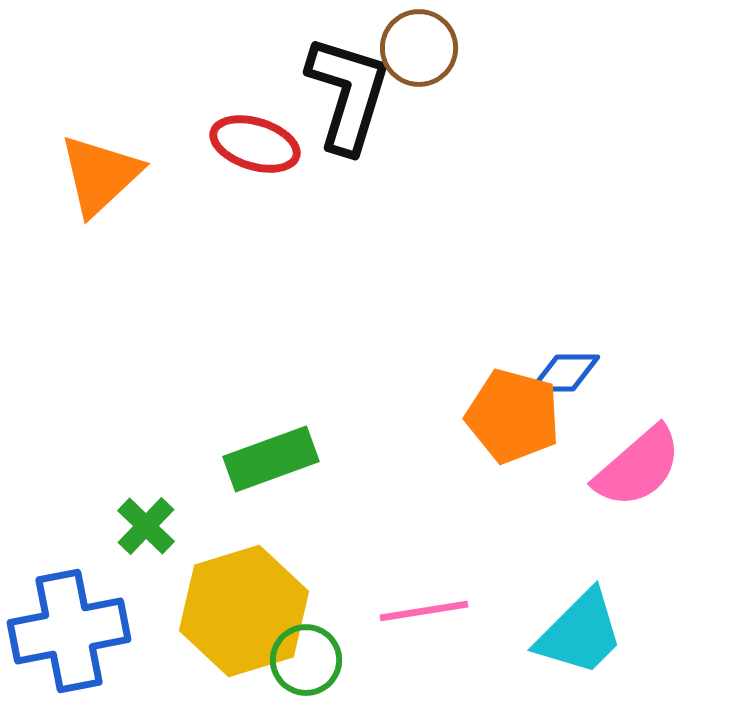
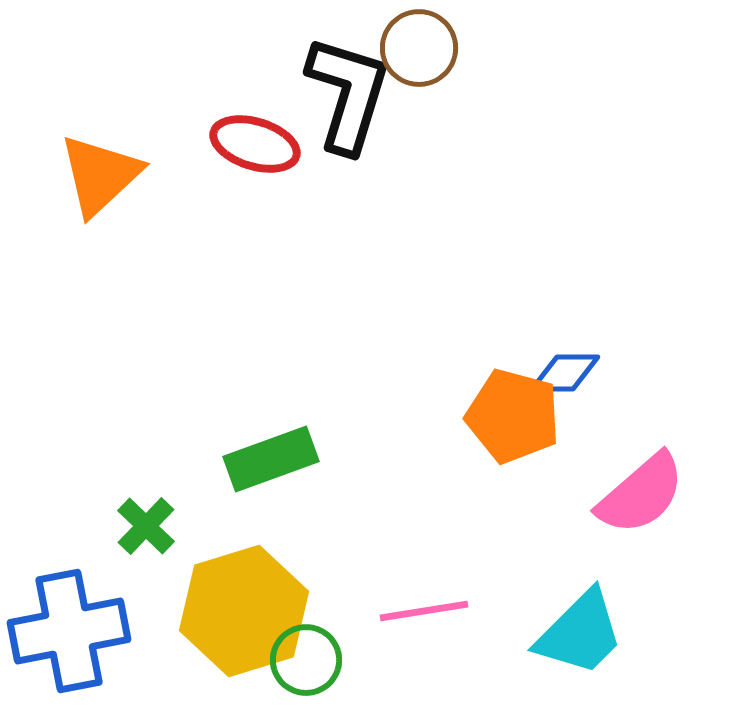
pink semicircle: moved 3 px right, 27 px down
